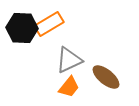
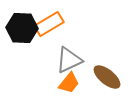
brown ellipse: moved 1 px right
orange trapezoid: moved 4 px up
